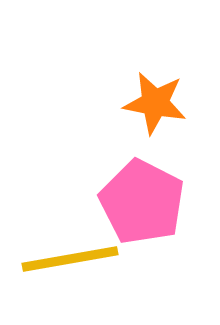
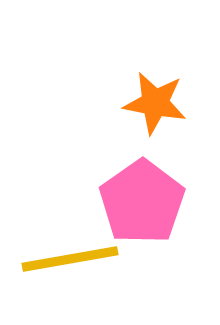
pink pentagon: rotated 10 degrees clockwise
